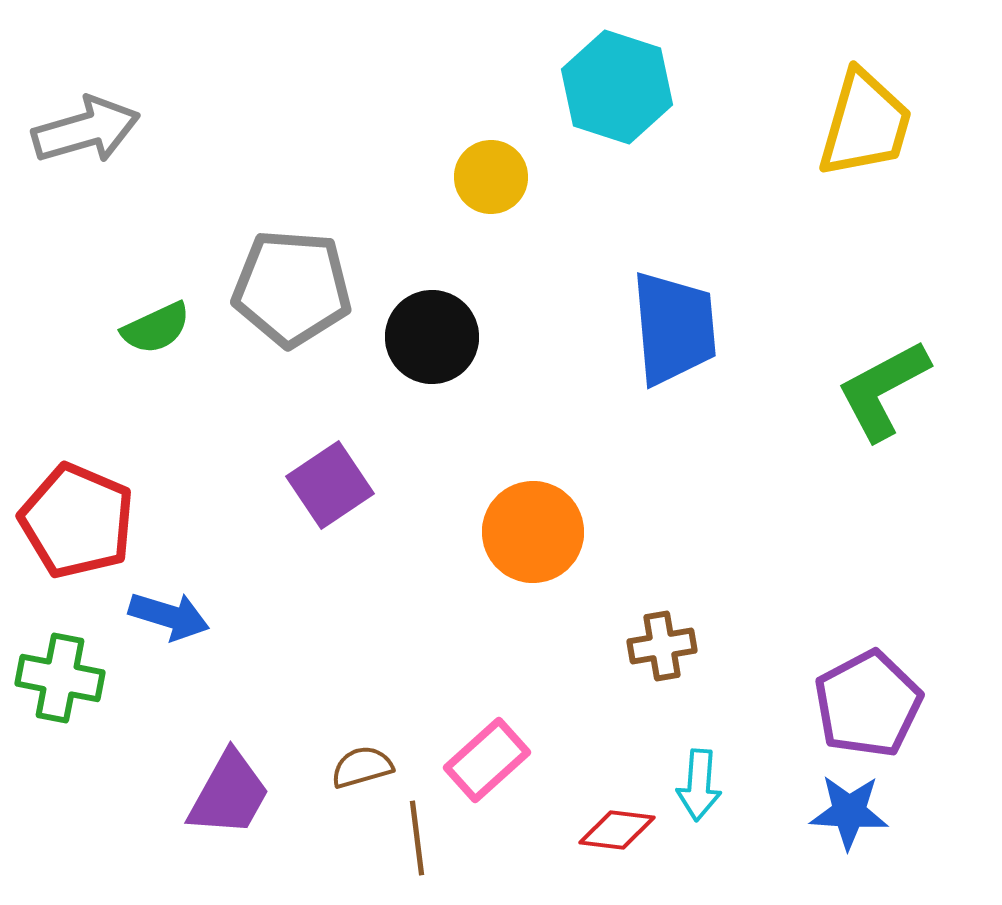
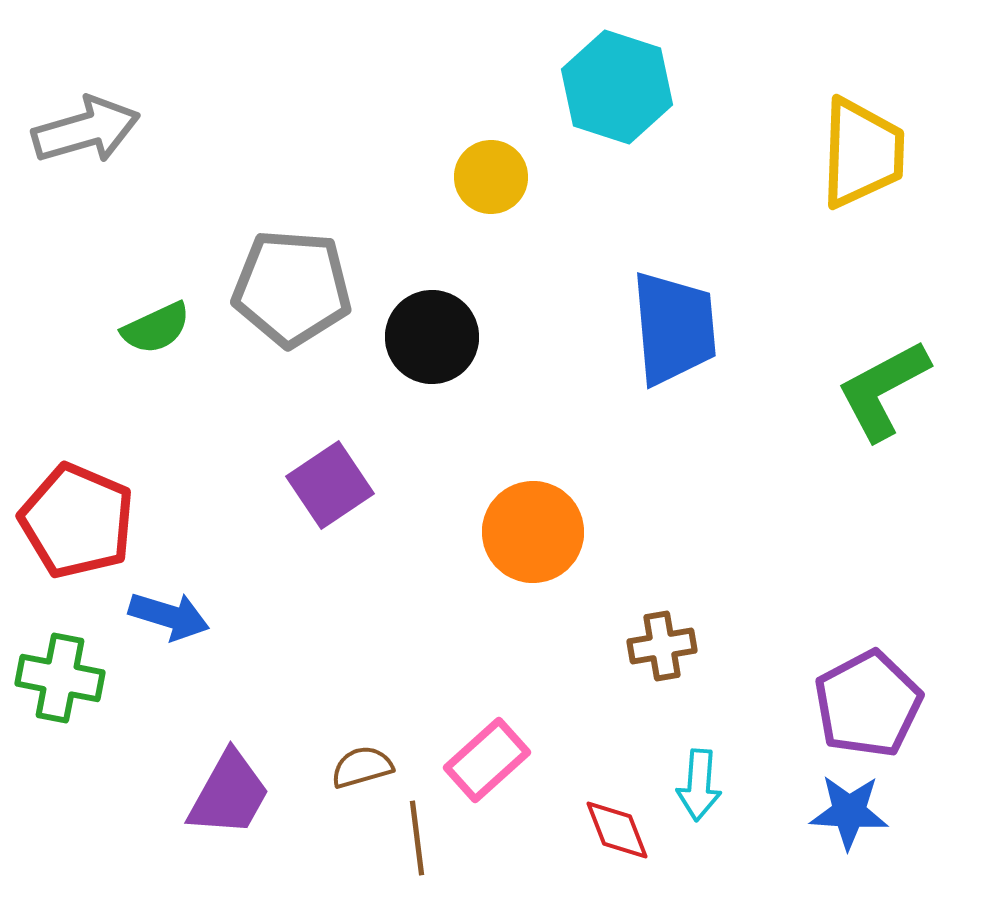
yellow trapezoid: moved 3 px left, 29 px down; rotated 14 degrees counterclockwise
red diamond: rotated 62 degrees clockwise
